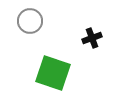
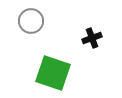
gray circle: moved 1 px right
